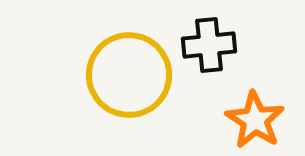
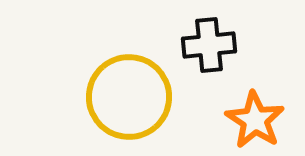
yellow circle: moved 22 px down
